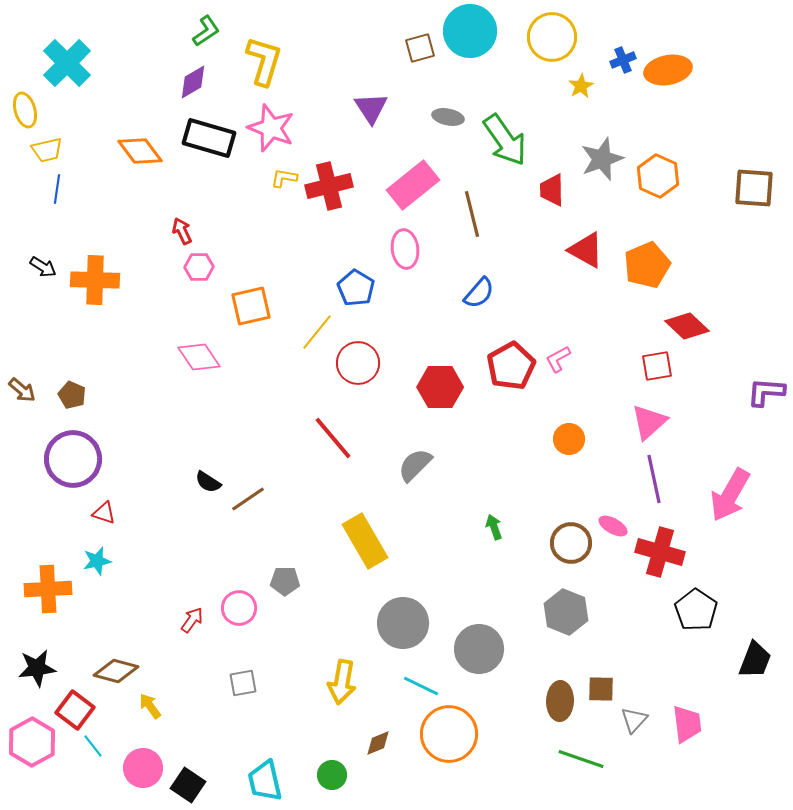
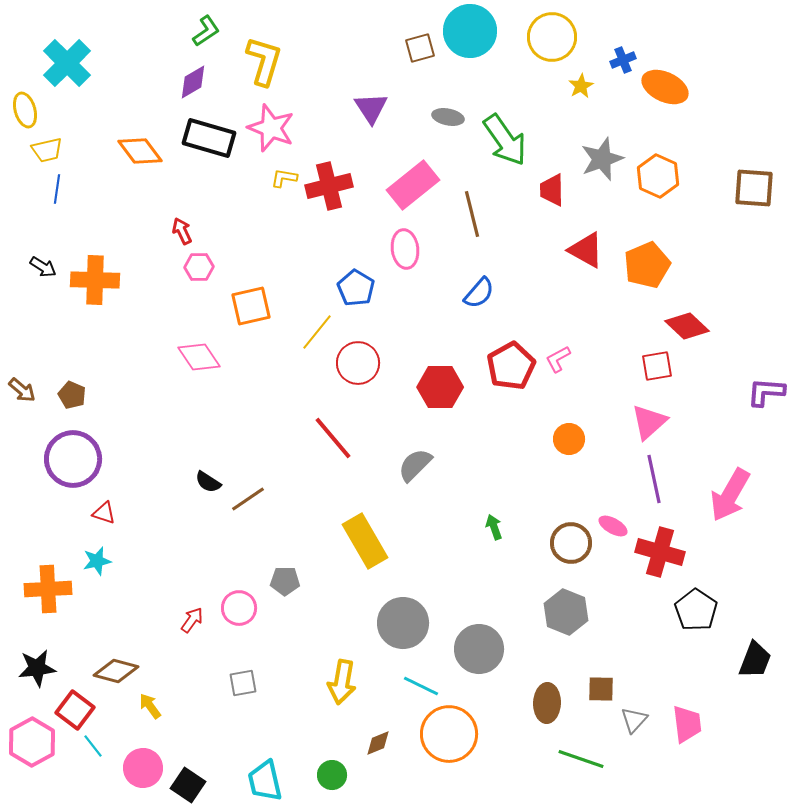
orange ellipse at (668, 70): moved 3 px left, 17 px down; rotated 36 degrees clockwise
brown ellipse at (560, 701): moved 13 px left, 2 px down
